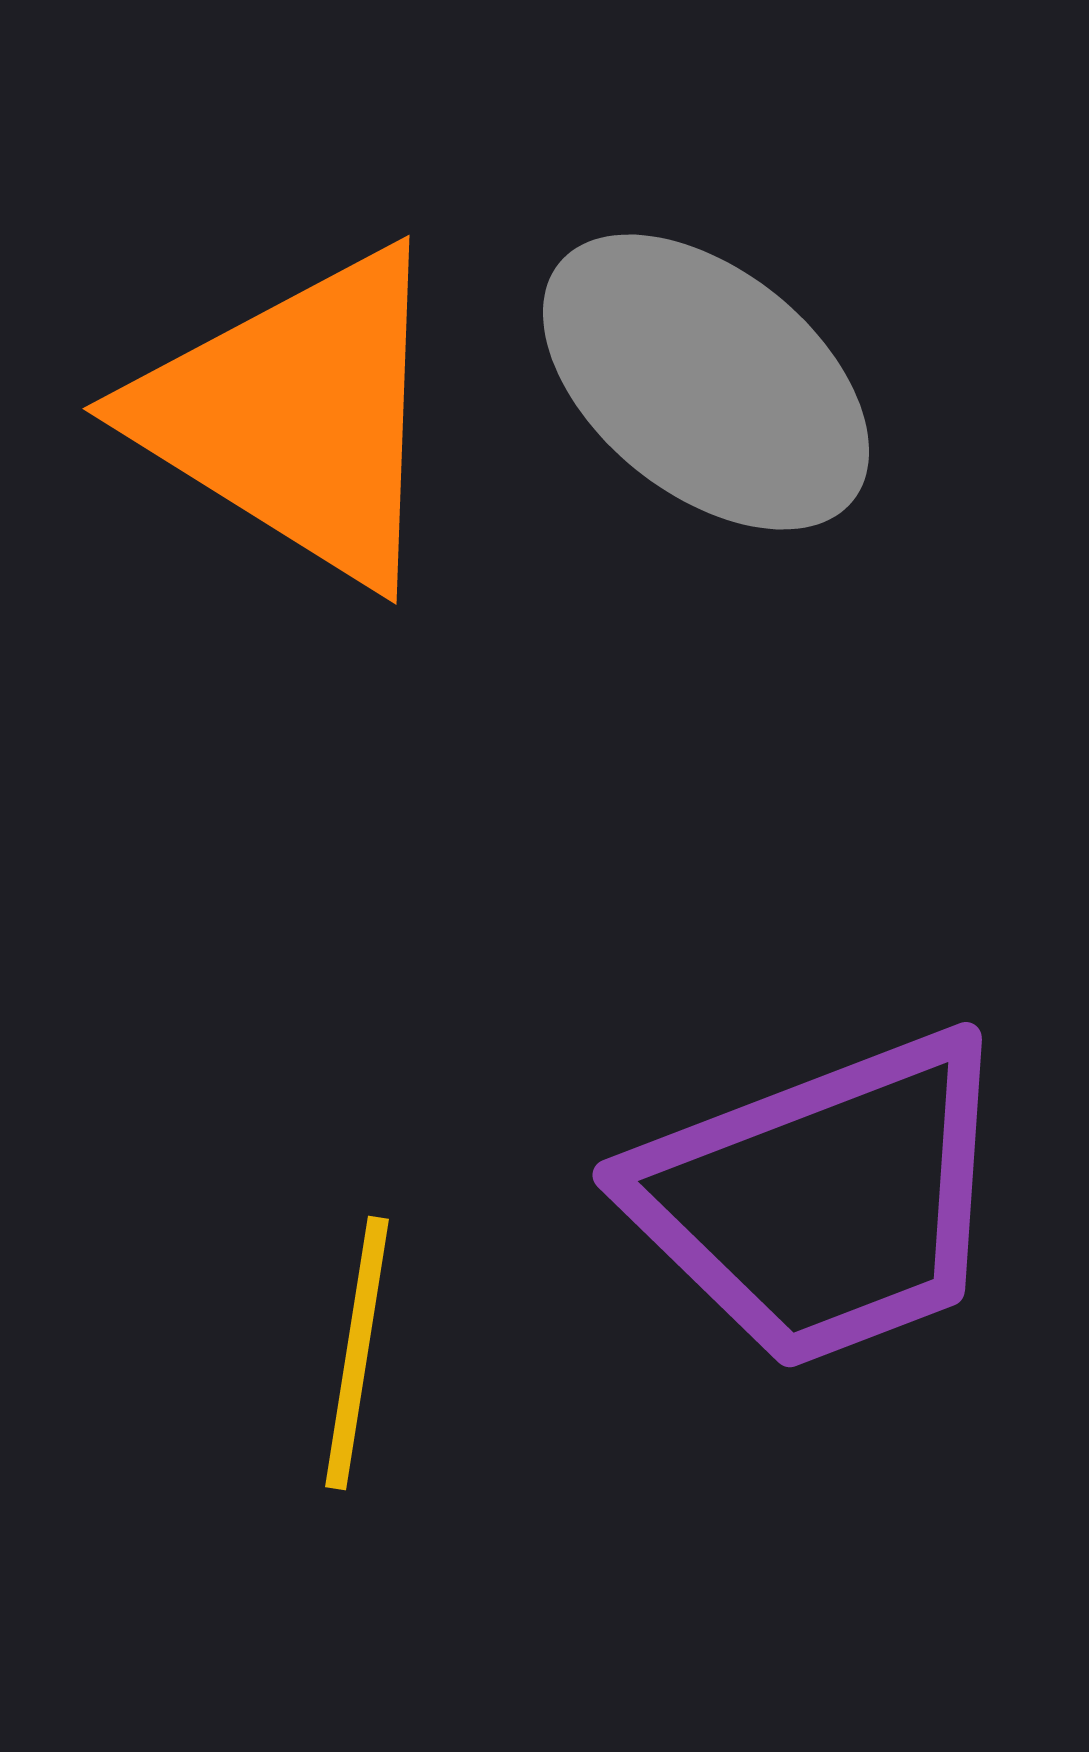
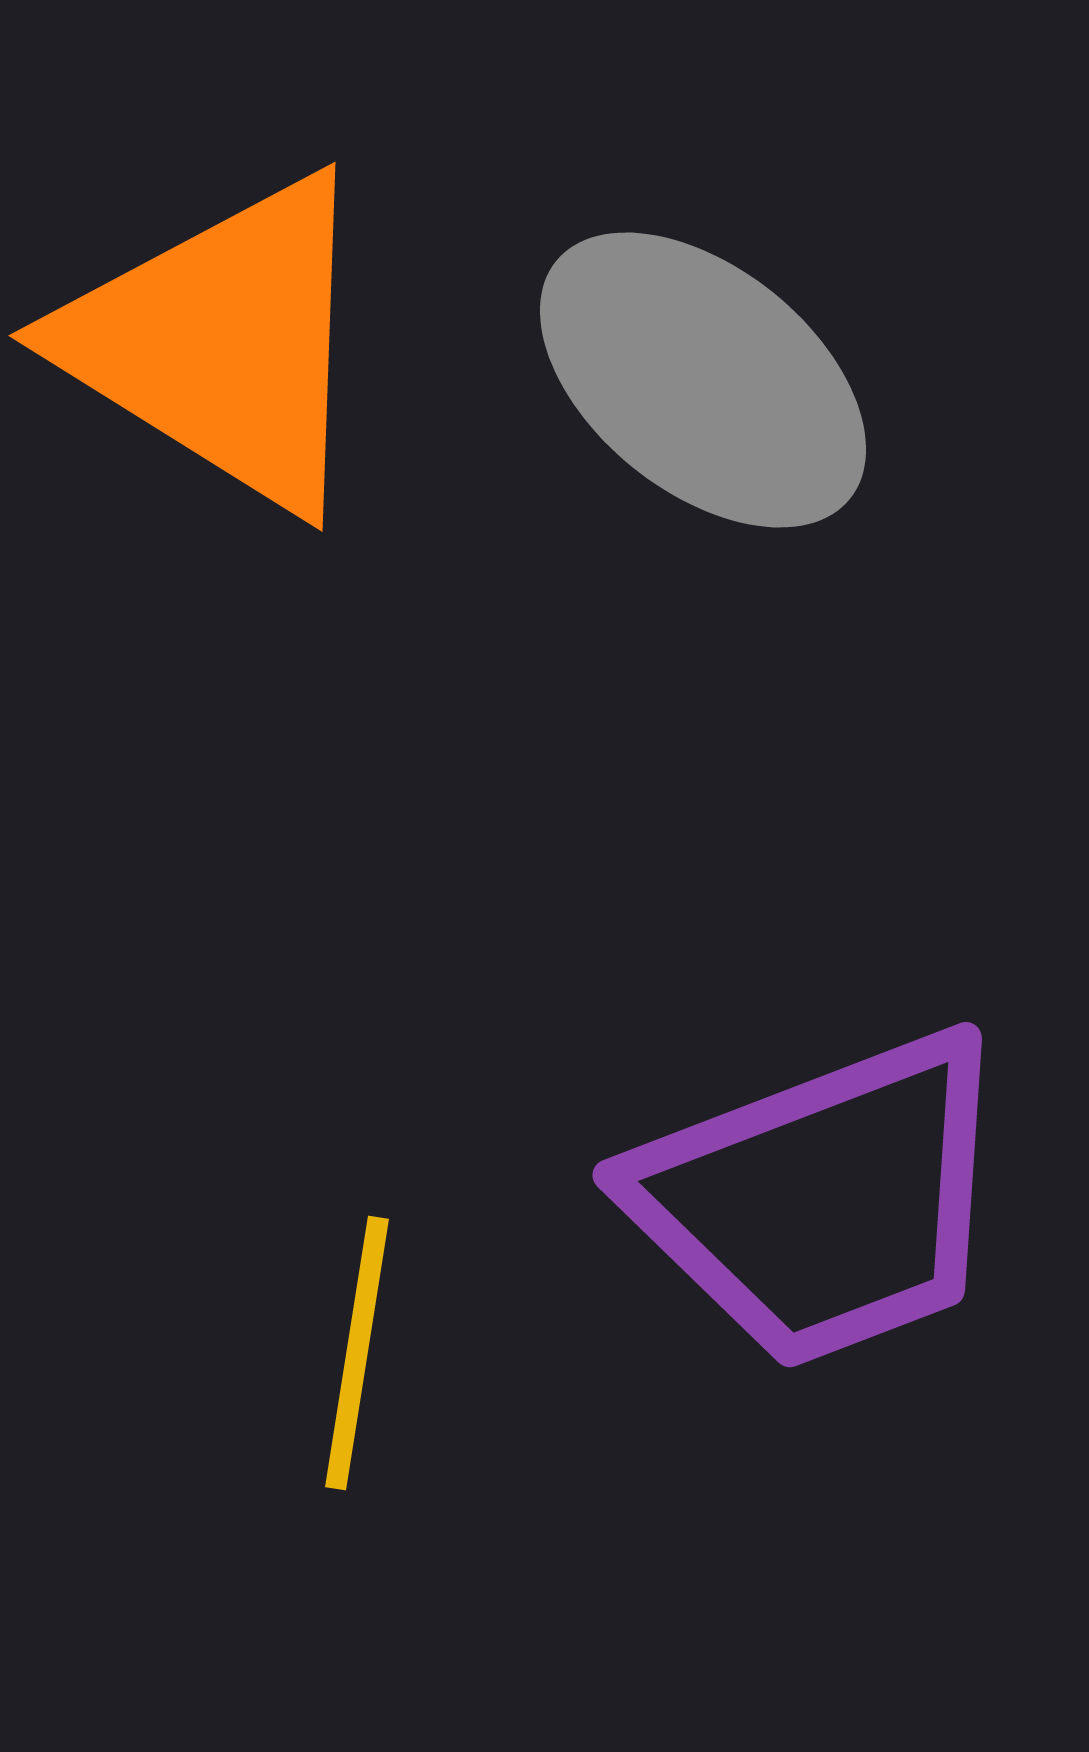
gray ellipse: moved 3 px left, 2 px up
orange triangle: moved 74 px left, 73 px up
